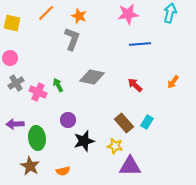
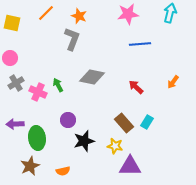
red arrow: moved 1 px right, 2 px down
brown star: rotated 18 degrees clockwise
